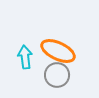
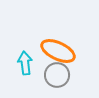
cyan arrow: moved 6 px down
